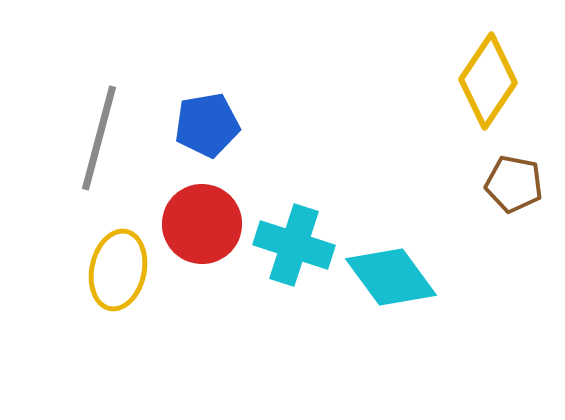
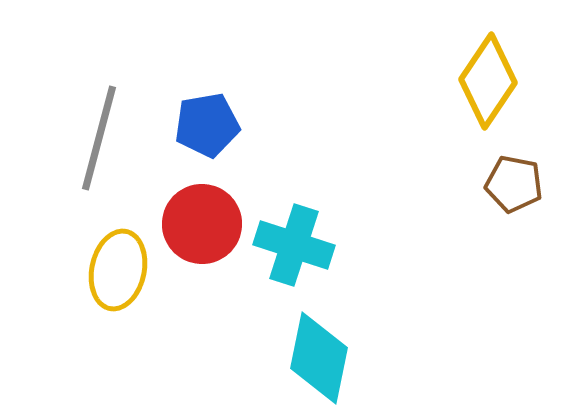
cyan diamond: moved 72 px left, 81 px down; rotated 48 degrees clockwise
